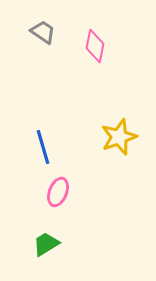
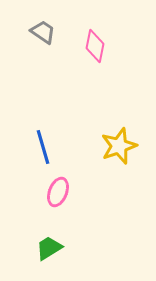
yellow star: moved 9 px down
green trapezoid: moved 3 px right, 4 px down
